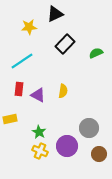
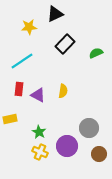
yellow cross: moved 1 px down
